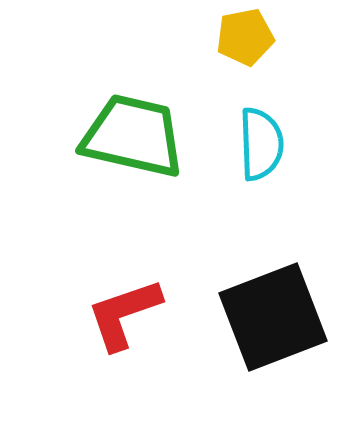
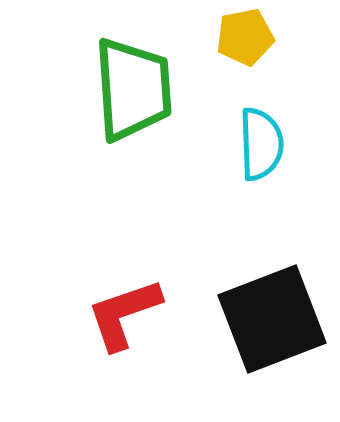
green trapezoid: moved 47 px up; rotated 73 degrees clockwise
black square: moved 1 px left, 2 px down
